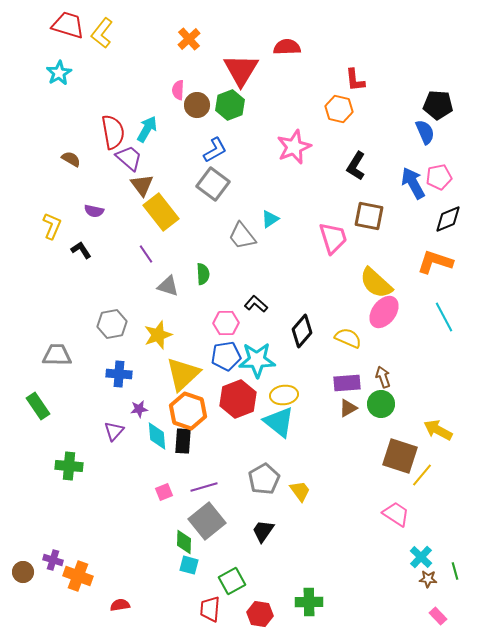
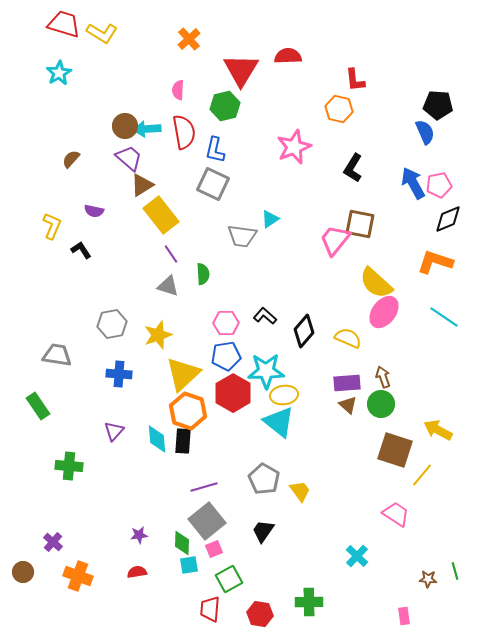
red trapezoid at (68, 25): moved 4 px left, 1 px up
yellow L-shape at (102, 33): rotated 96 degrees counterclockwise
red semicircle at (287, 47): moved 1 px right, 9 px down
brown circle at (197, 105): moved 72 px left, 21 px down
green hexagon at (230, 105): moved 5 px left, 1 px down; rotated 8 degrees clockwise
cyan arrow at (147, 129): rotated 124 degrees counterclockwise
red semicircle at (113, 132): moved 71 px right
blue L-shape at (215, 150): rotated 132 degrees clockwise
brown semicircle at (71, 159): rotated 78 degrees counterclockwise
black L-shape at (356, 166): moved 3 px left, 2 px down
pink pentagon at (439, 177): moved 8 px down
gray square at (213, 184): rotated 12 degrees counterclockwise
brown triangle at (142, 185): rotated 35 degrees clockwise
yellow rectangle at (161, 212): moved 3 px down
brown square at (369, 216): moved 9 px left, 8 px down
gray trapezoid at (242, 236): rotated 44 degrees counterclockwise
pink trapezoid at (333, 238): moved 2 px right, 2 px down; rotated 124 degrees counterclockwise
purple line at (146, 254): moved 25 px right
black L-shape at (256, 304): moved 9 px right, 12 px down
cyan line at (444, 317): rotated 28 degrees counterclockwise
black diamond at (302, 331): moved 2 px right
gray trapezoid at (57, 355): rotated 8 degrees clockwise
cyan star at (257, 360): moved 9 px right, 11 px down
red hexagon at (238, 399): moved 5 px left, 6 px up; rotated 9 degrees counterclockwise
brown triangle at (348, 408): moved 3 px up; rotated 48 degrees counterclockwise
purple star at (139, 409): moved 126 px down
cyan diamond at (157, 436): moved 3 px down
brown square at (400, 456): moved 5 px left, 6 px up
gray pentagon at (264, 479): rotated 12 degrees counterclockwise
pink square at (164, 492): moved 50 px right, 57 px down
green diamond at (184, 542): moved 2 px left, 1 px down
cyan cross at (421, 557): moved 64 px left, 1 px up
purple cross at (53, 560): moved 18 px up; rotated 24 degrees clockwise
cyan square at (189, 565): rotated 24 degrees counterclockwise
green square at (232, 581): moved 3 px left, 2 px up
red semicircle at (120, 605): moved 17 px right, 33 px up
pink rectangle at (438, 616): moved 34 px left; rotated 36 degrees clockwise
